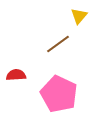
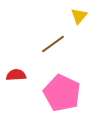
brown line: moved 5 px left
pink pentagon: moved 3 px right, 1 px up
